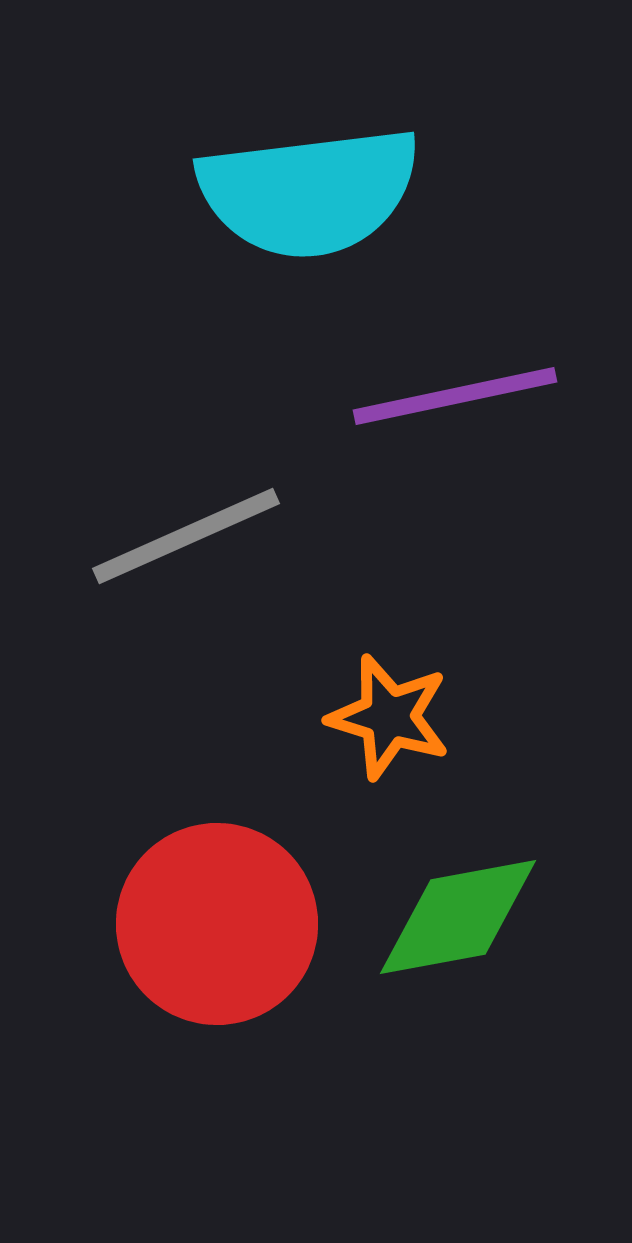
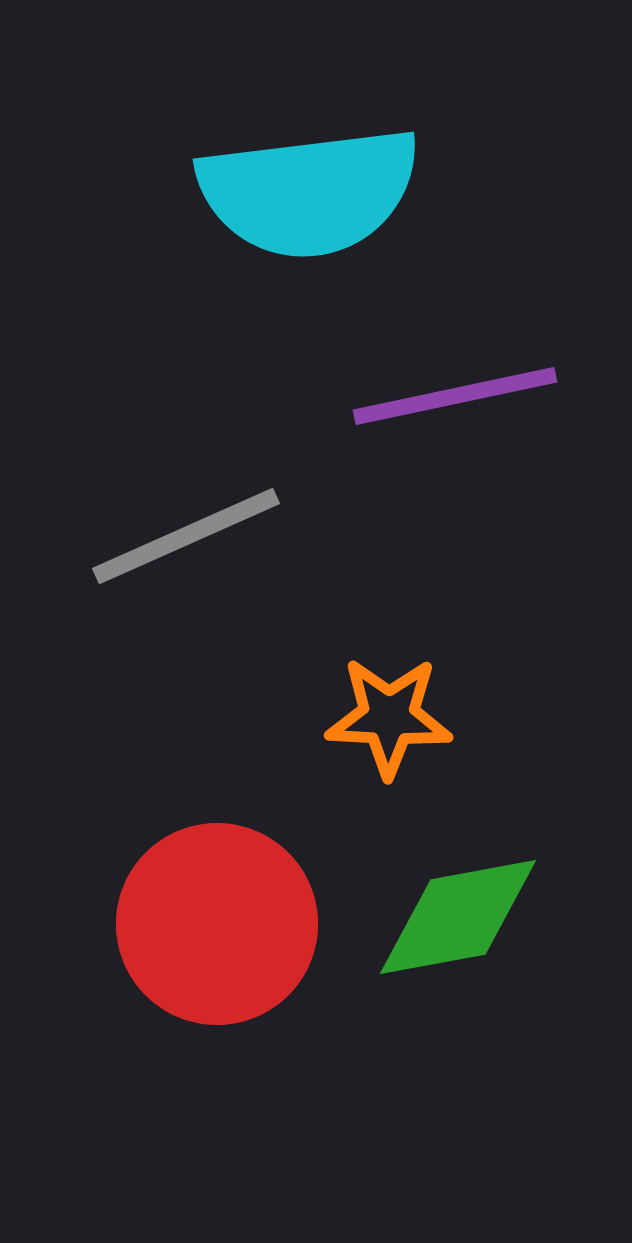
orange star: rotated 14 degrees counterclockwise
